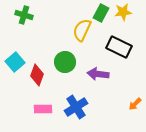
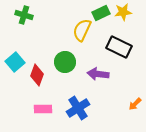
green rectangle: rotated 36 degrees clockwise
blue cross: moved 2 px right, 1 px down
